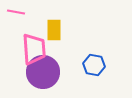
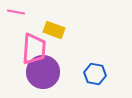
yellow rectangle: rotated 70 degrees counterclockwise
pink trapezoid: rotated 8 degrees clockwise
blue hexagon: moved 1 px right, 9 px down
